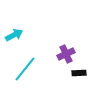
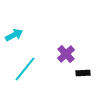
purple cross: rotated 18 degrees counterclockwise
black rectangle: moved 4 px right
